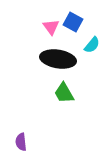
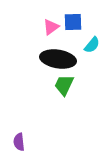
blue square: rotated 30 degrees counterclockwise
pink triangle: rotated 30 degrees clockwise
green trapezoid: moved 8 px up; rotated 55 degrees clockwise
purple semicircle: moved 2 px left
